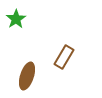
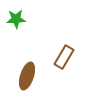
green star: rotated 30 degrees clockwise
